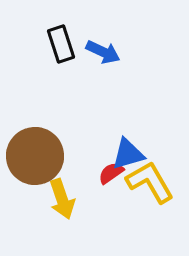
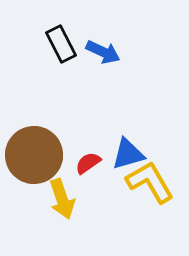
black rectangle: rotated 9 degrees counterclockwise
brown circle: moved 1 px left, 1 px up
red semicircle: moved 23 px left, 10 px up
